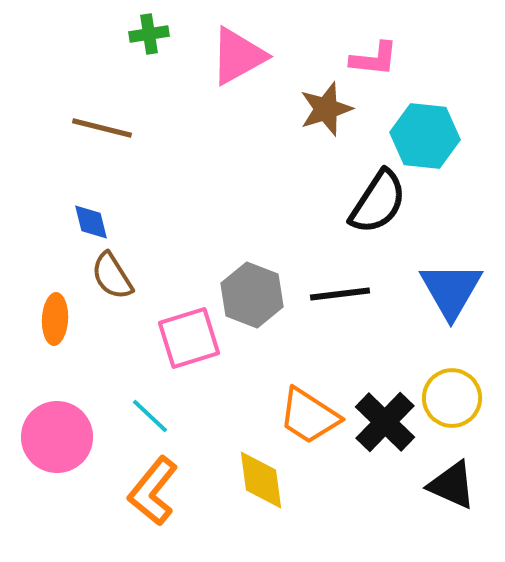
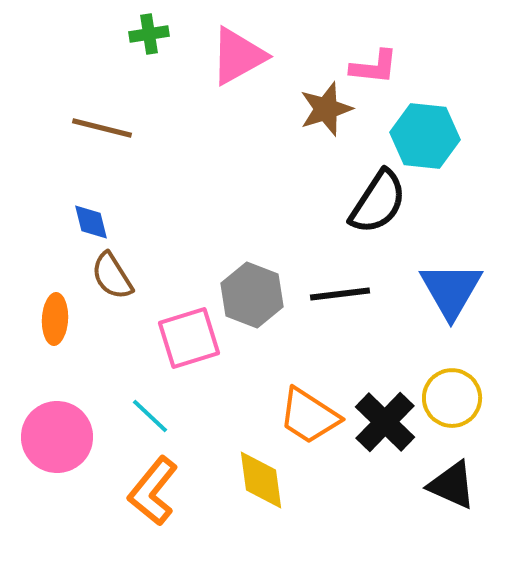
pink L-shape: moved 8 px down
